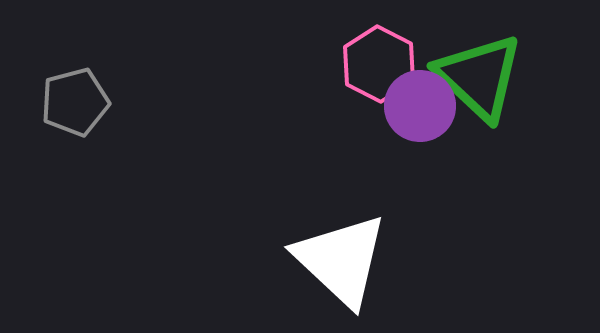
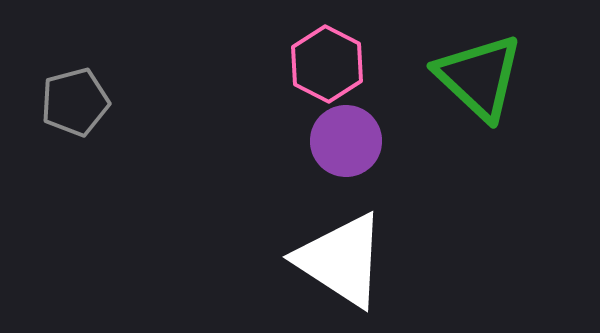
pink hexagon: moved 52 px left
purple circle: moved 74 px left, 35 px down
white triangle: rotated 10 degrees counterclockwise
